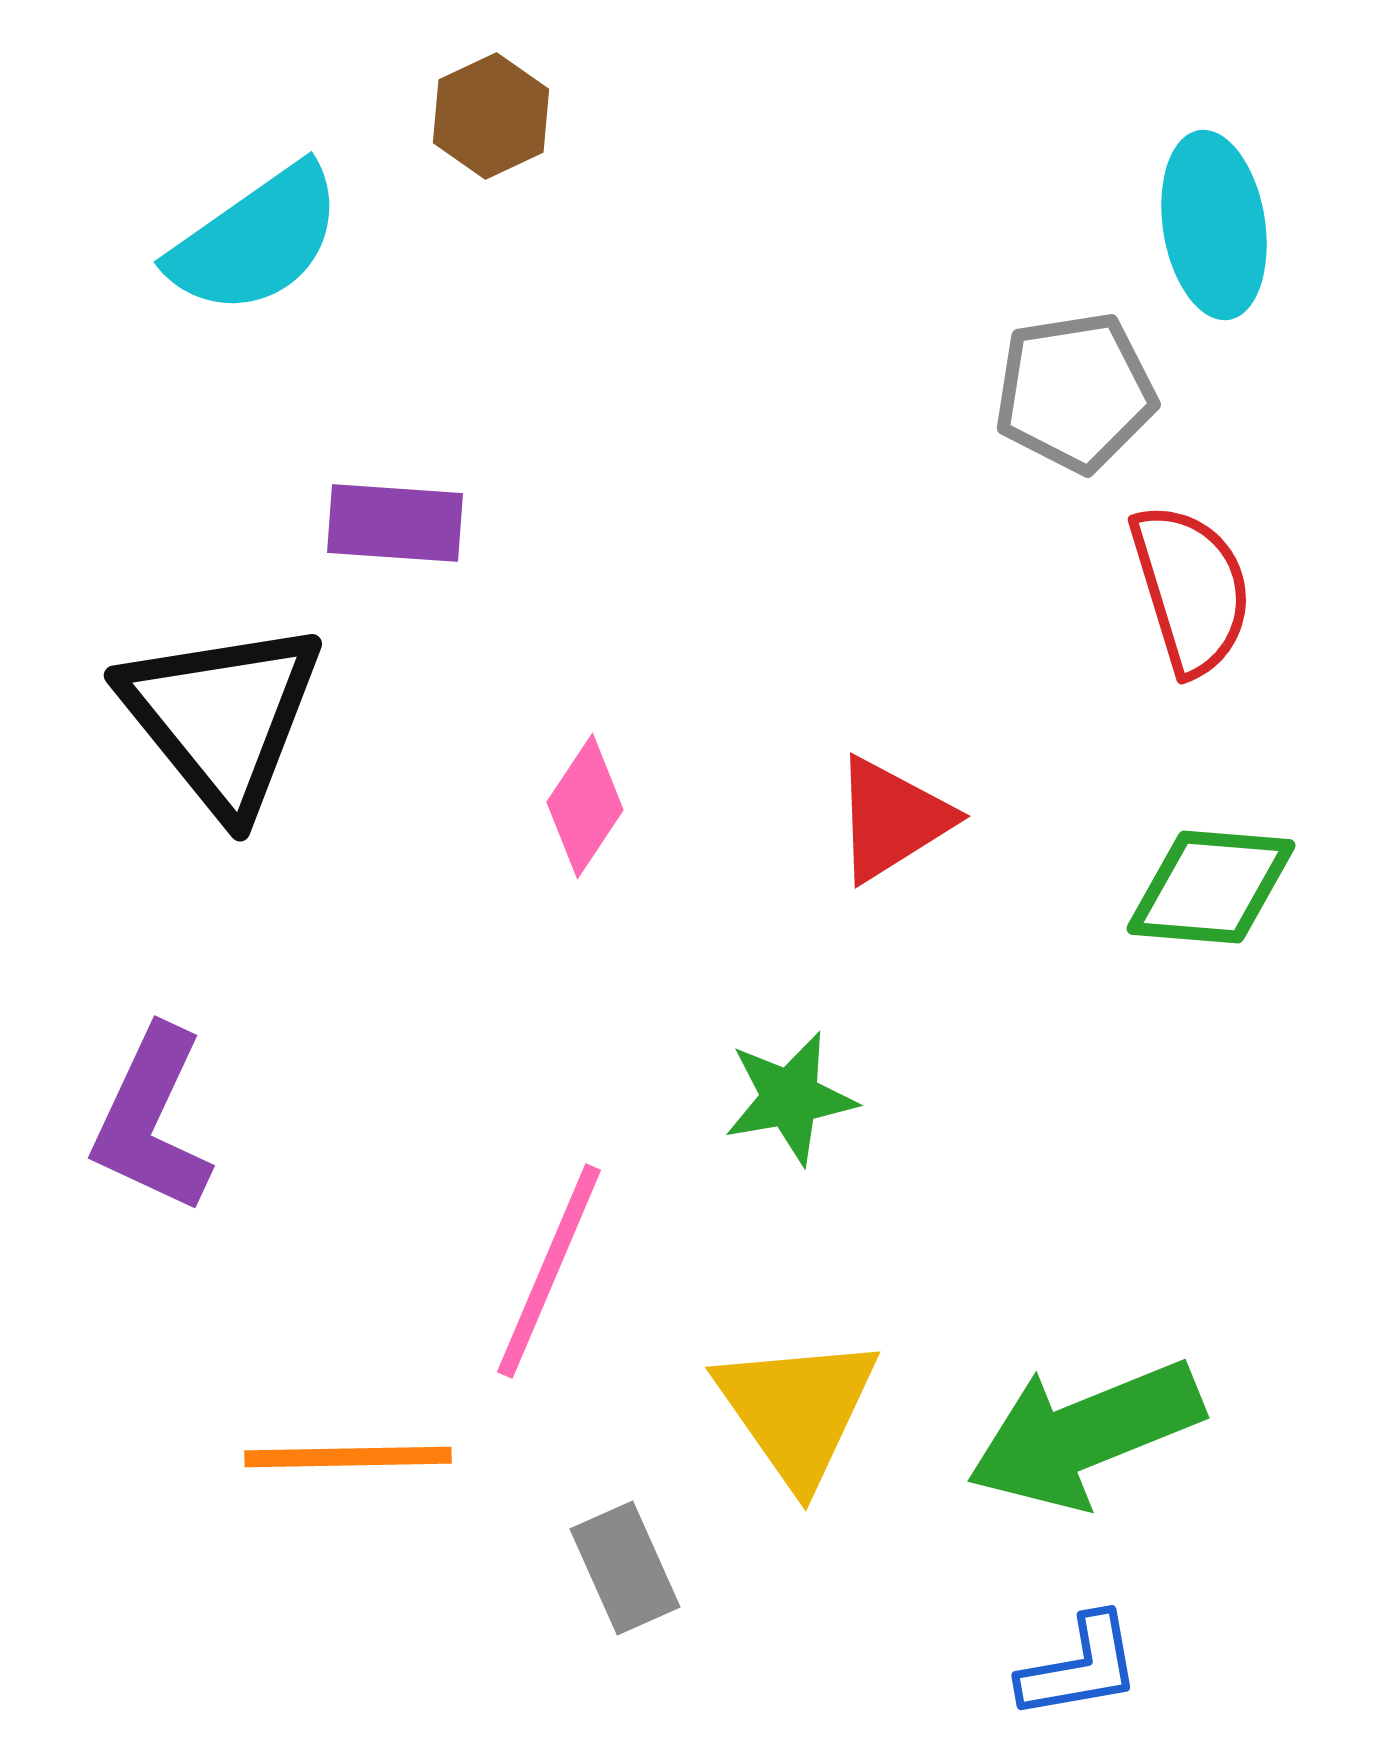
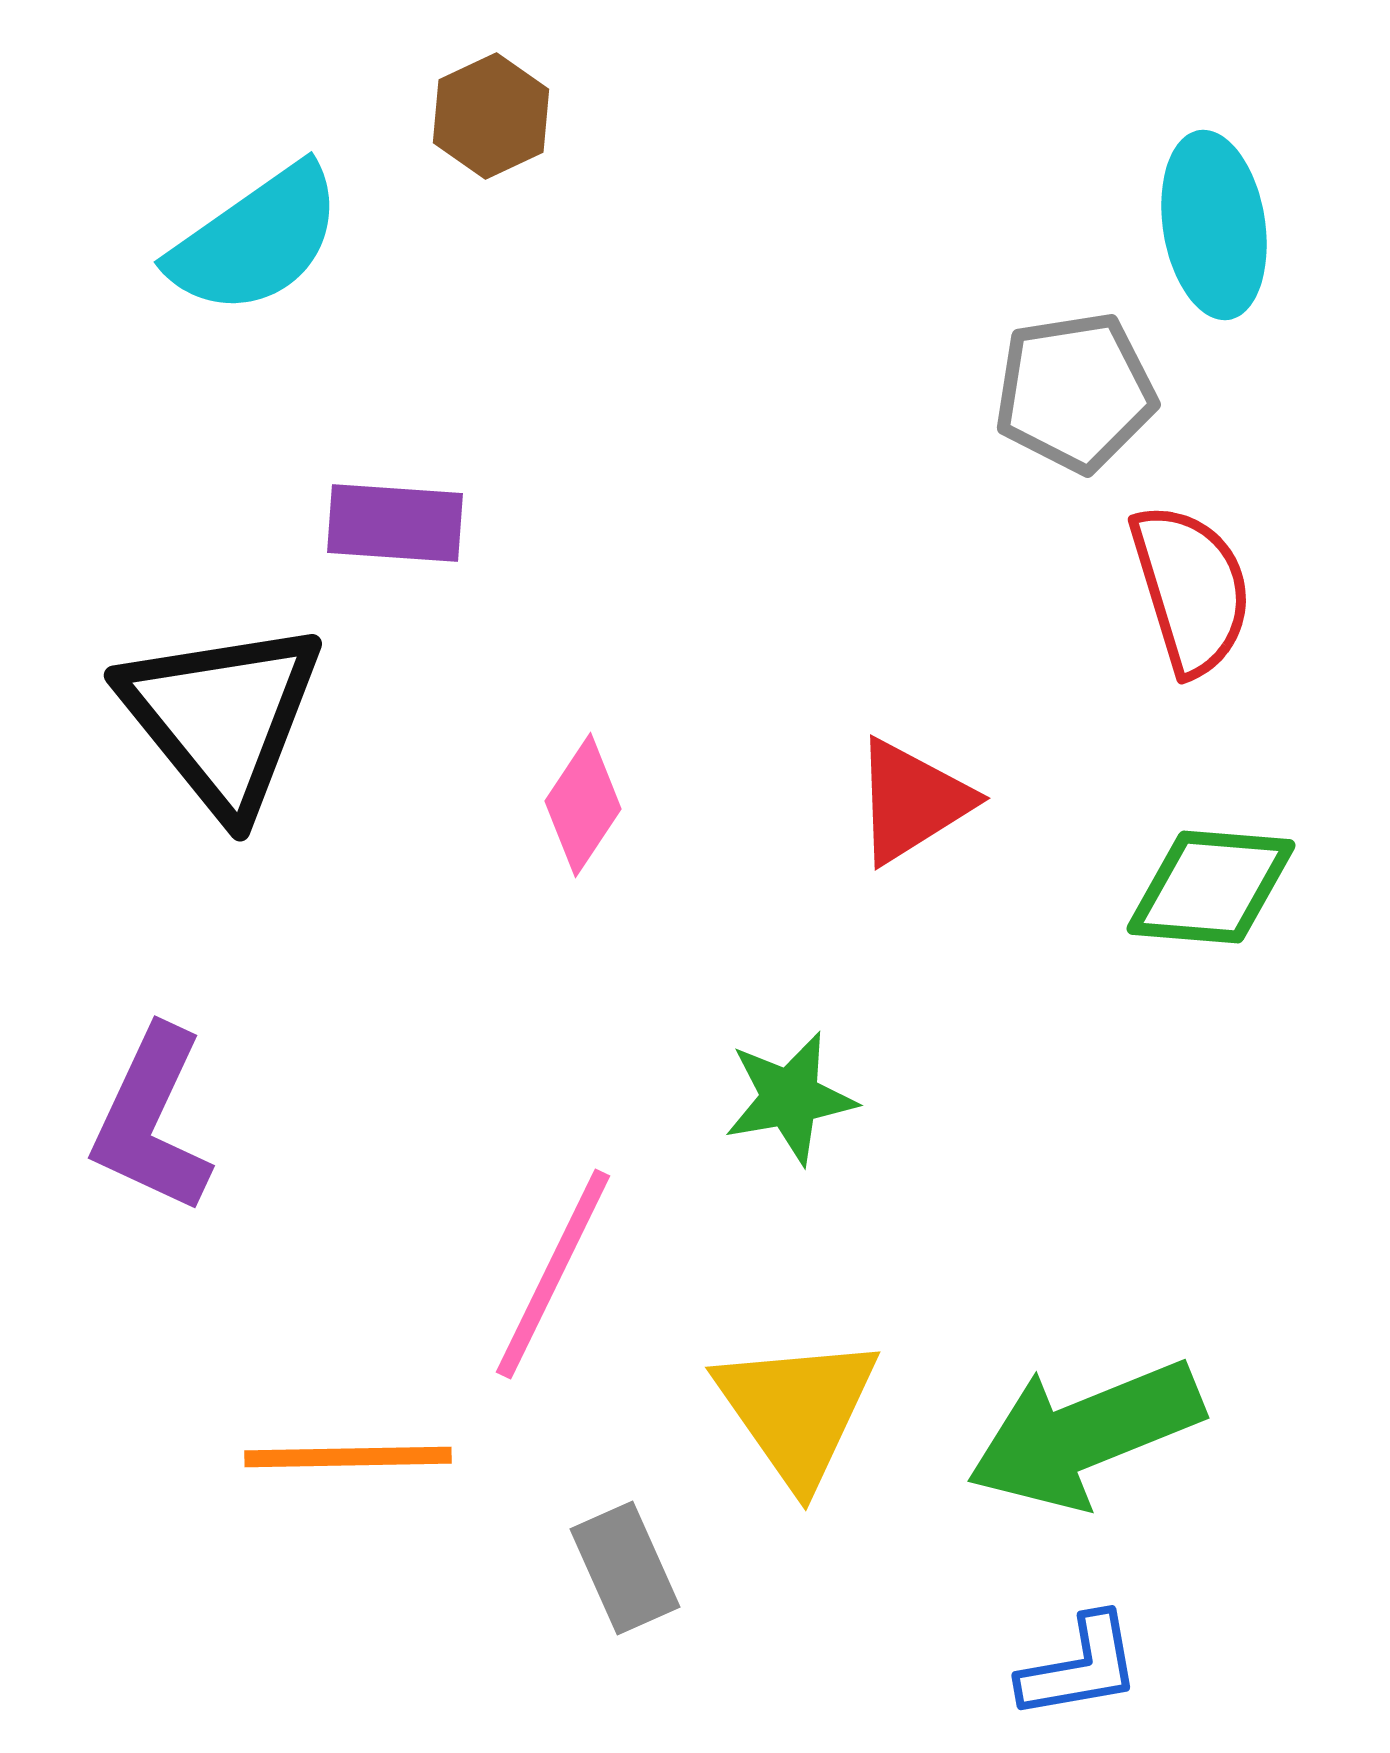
pink diamond: moved 2 px left, 1 px up
red triangle: moved 20 px right, 18 px up
pink line: moved 4 px right, 3 px down; rotated 3 degrees clockwise
